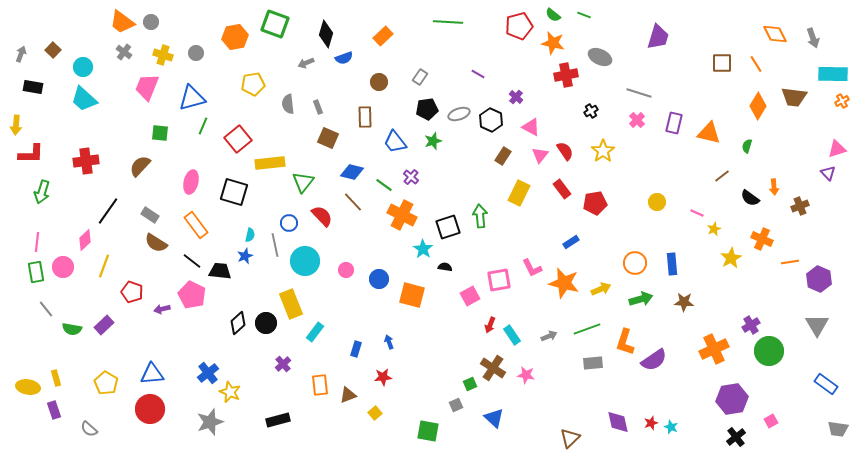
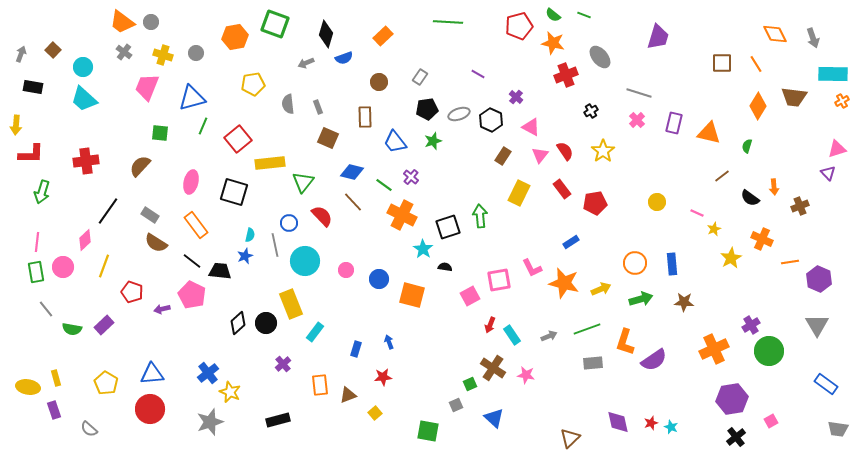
gray ellipse at (600, 57): rotated 25 degrees clockwise
red cross at (566, 75): rotated 10 degrees counterclockwise
